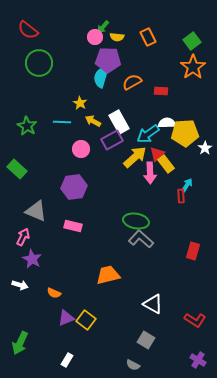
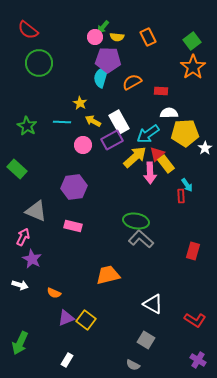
white semicircle at (167, 123): moved 2 px right, 10 px up
pink circle at (81, 149): moved 2 px right, 4 px up
cyan arrow at (187, 185): rotated 112 degrees clockwise
